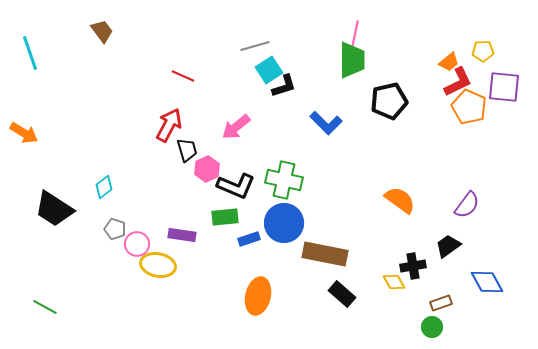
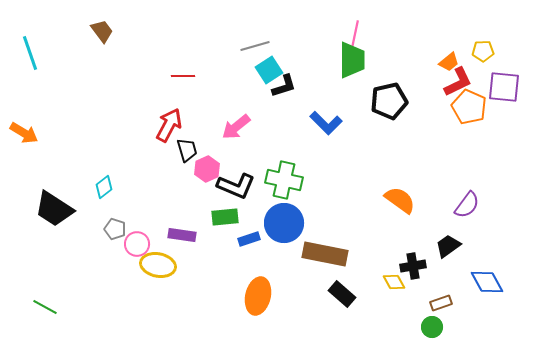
red line at (183, 76): rotated 25 degrees counterclockwise
